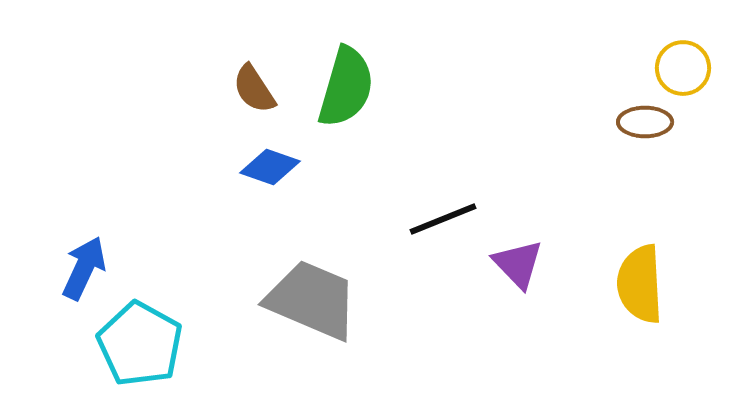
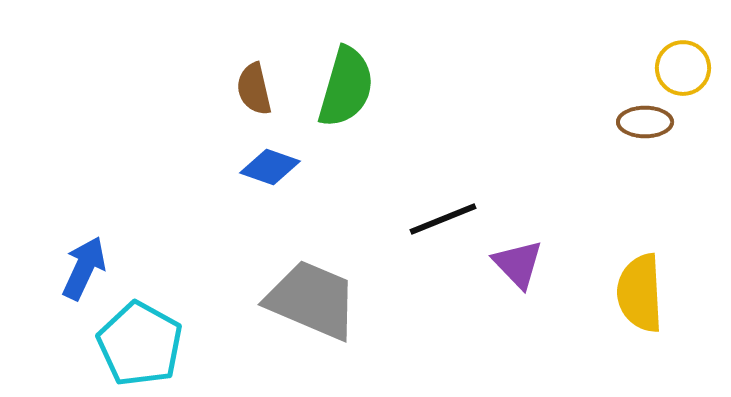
brown semicircle: rotated 20 degrees clockwise
yellow semicircle: moved 9 px down
